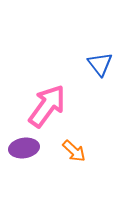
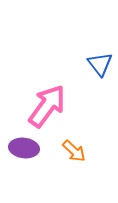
purple ellipse: rotated 16 degrees clockwise
